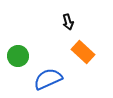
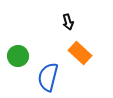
orange rectangle: moved 3 px left, 1 px down
blue semicircle: moved 2 px up; rotated 52 degrees counterclockwise
